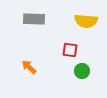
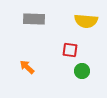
orange arrow: moved 2 px left
